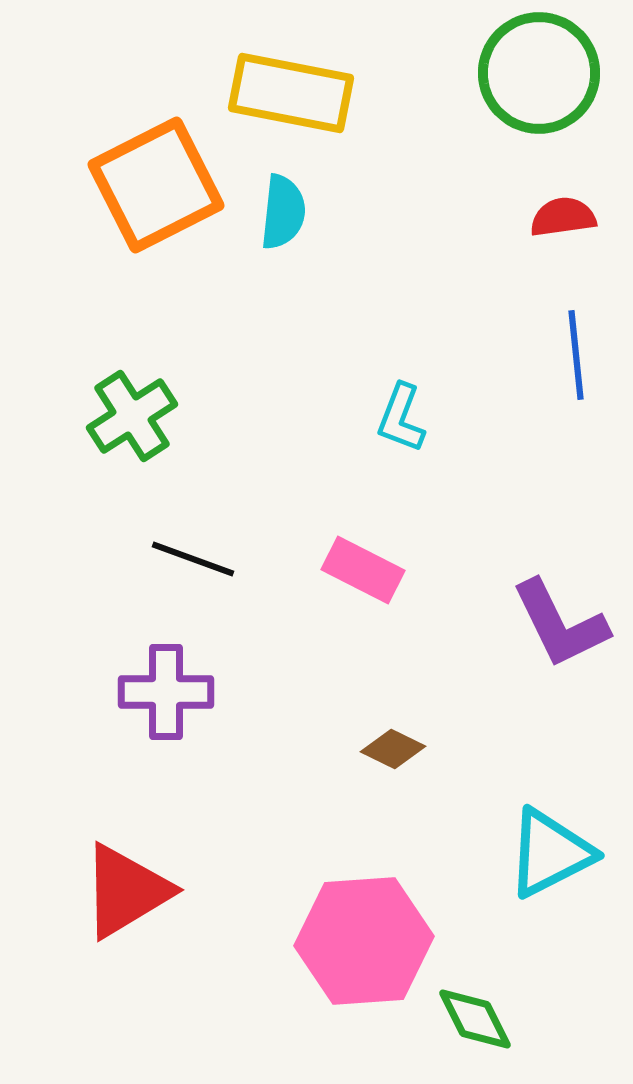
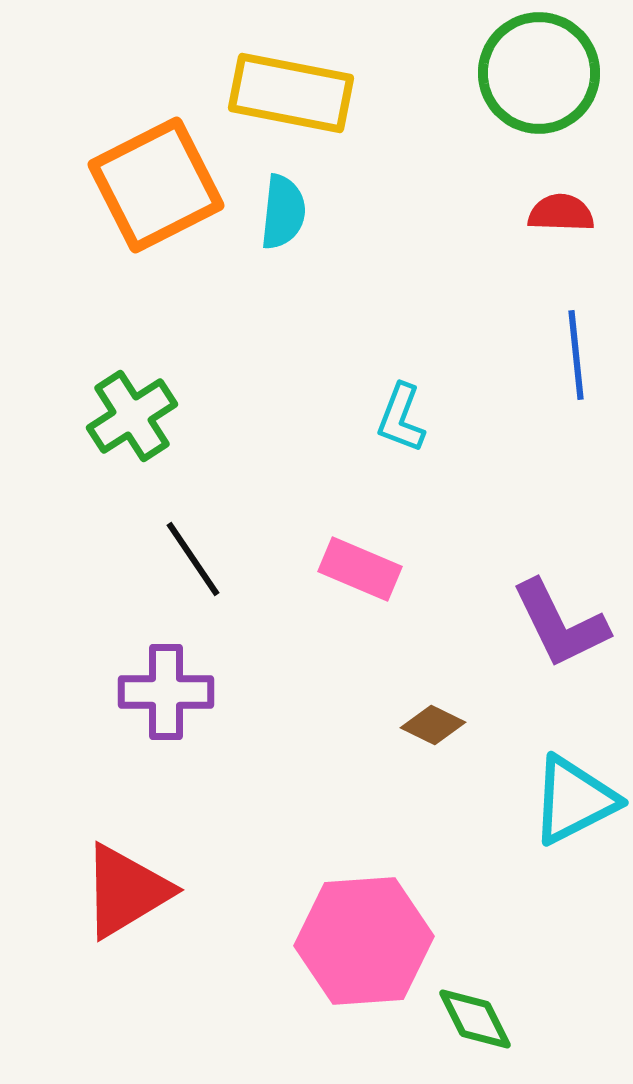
red semicircle: moved 2 px left, 4 px up; rotated 10 degrees clockwise
black line: rotated 36 degrees clockwise
pink rectangle: moved 3 px left, 1 px up; rotated 4 degrees counterclockwise
brown diamond: moved 40 px right, 24 px up
cyan triangle: moved 24 px right, 53 px up
